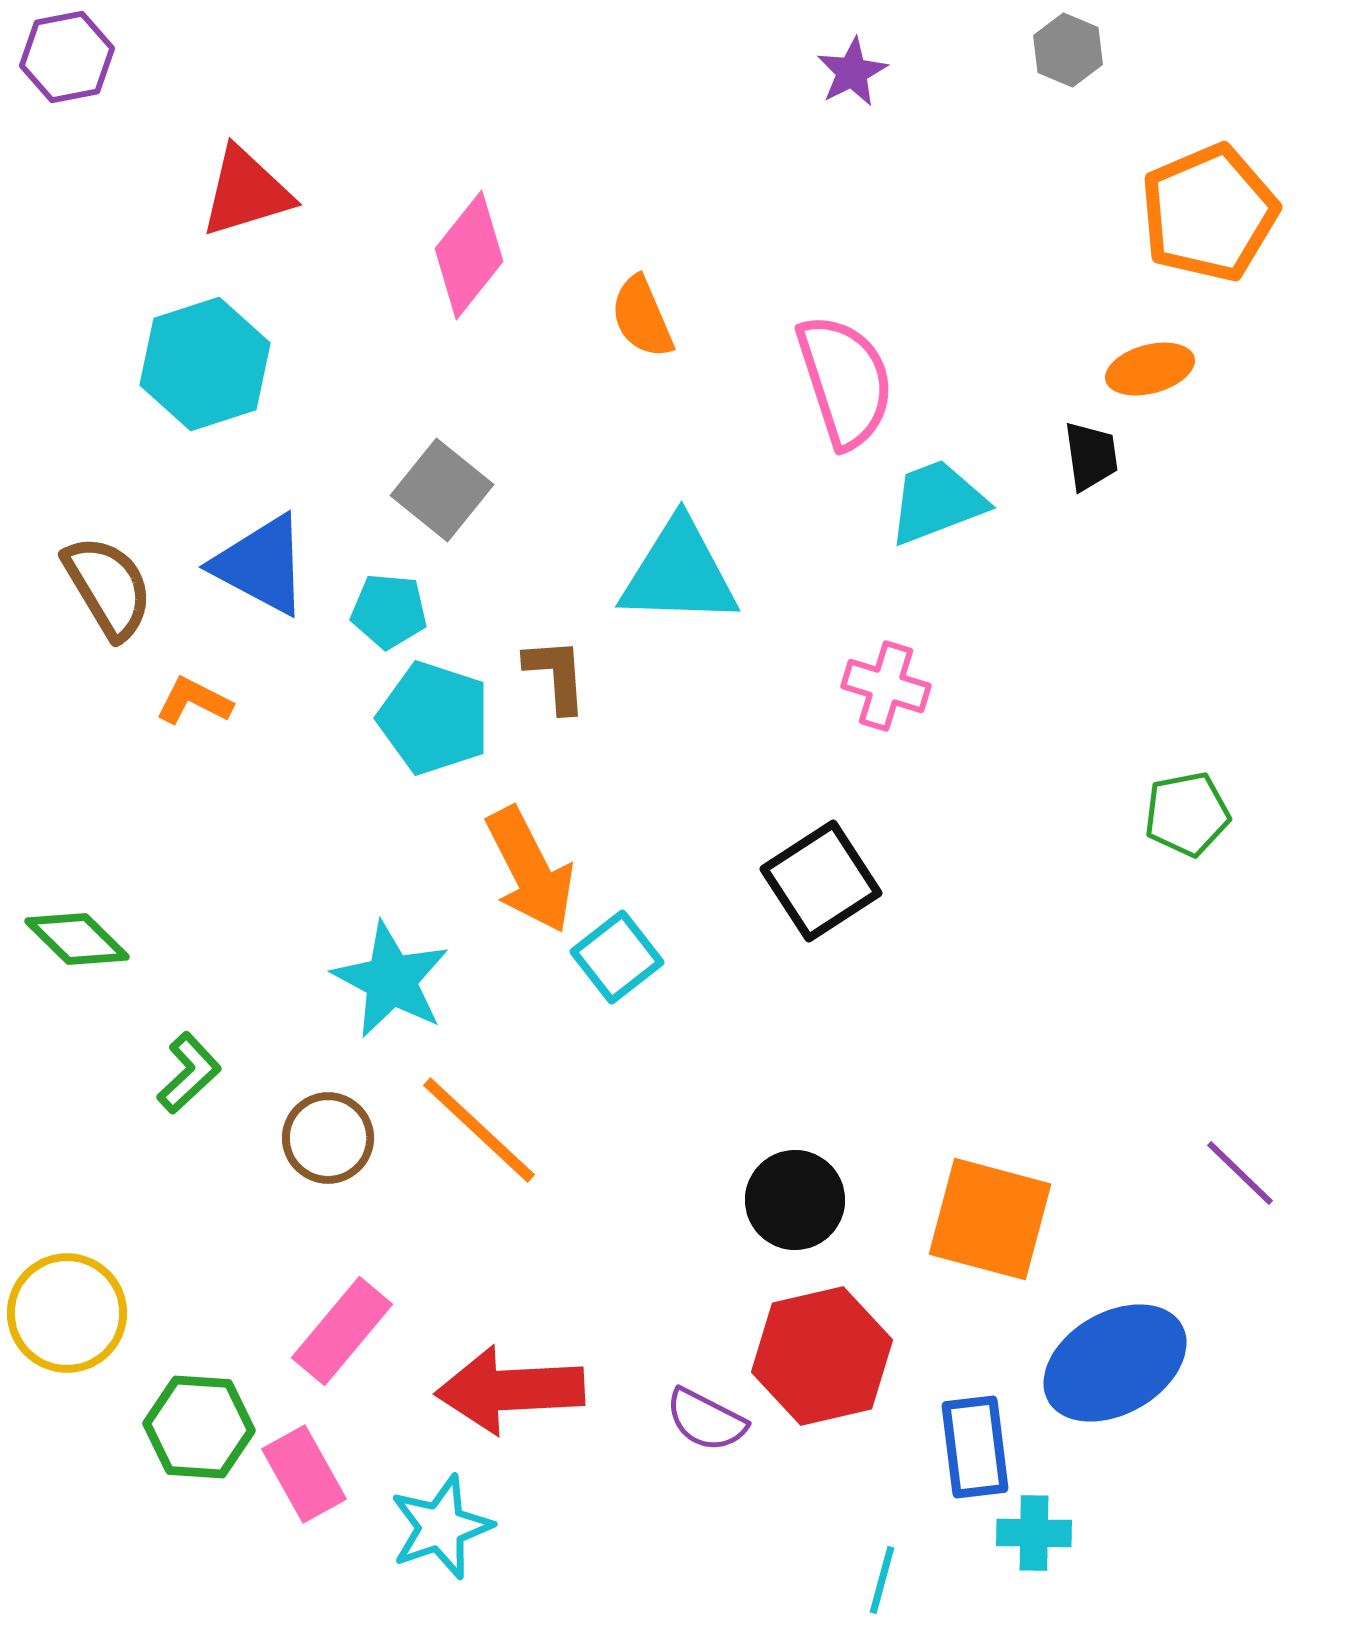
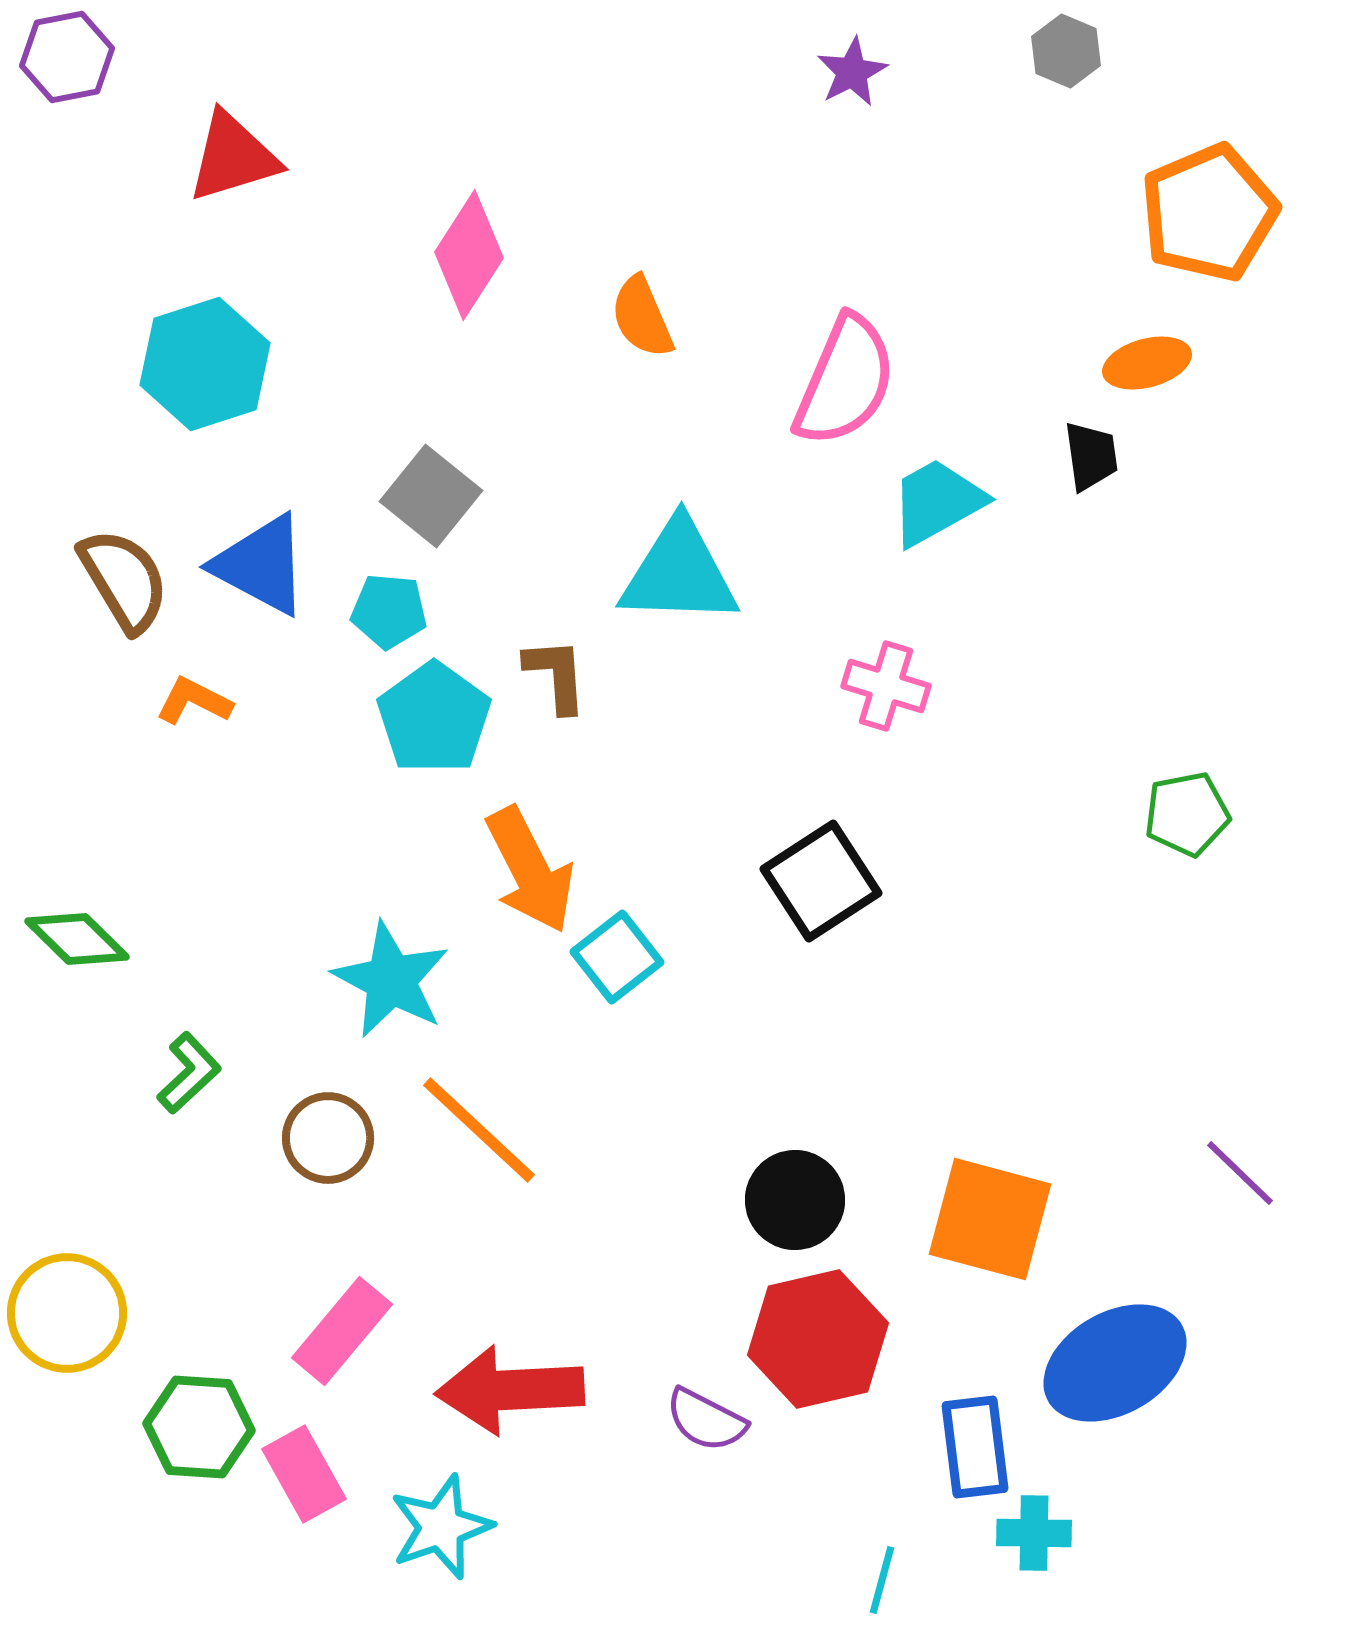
gray hexagon at (1068, 50): moved 2 px left, 1 px down
red triangle at (246, 192): moved 13 px left, 35 px up
pink diamond at (469, 255): rotated 6 degrees counterclockwise
orange ellipse at (1150, 369): moved 3 px left, 6 px up
pink semicircle at (845, 381): rotated 41 degrees clockwise
gray square at (442, 490): moved 11 px left, 6 px down
cyan trapezoid at (937, 502): rotated 8 degrees counterclockwise
brown semicircle at (108, 587): moved 16 px right, 7 px up
cyan pentagon at (434, 718): rotated 18 degrees clockwise
red hexagon at (822, 1356): moved 4 px left, 17 px up
